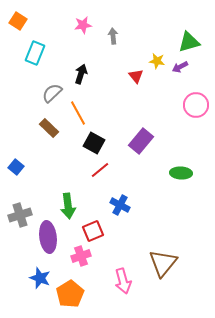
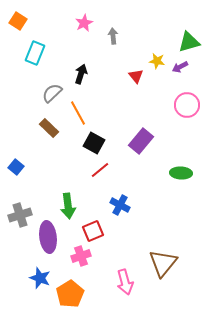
pink star: moved 1 px right, 2 px up; rotated 18 degrees counterclockwise
pink circle: moved 9 px left
pink arrow: moved 2 px right, 1 px down
